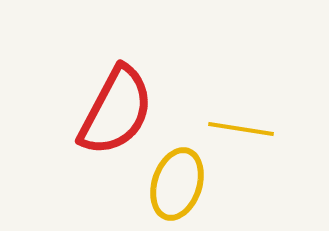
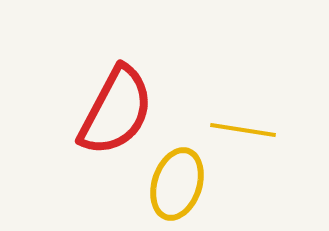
yellow line: moved 2 px right, 1 px down
